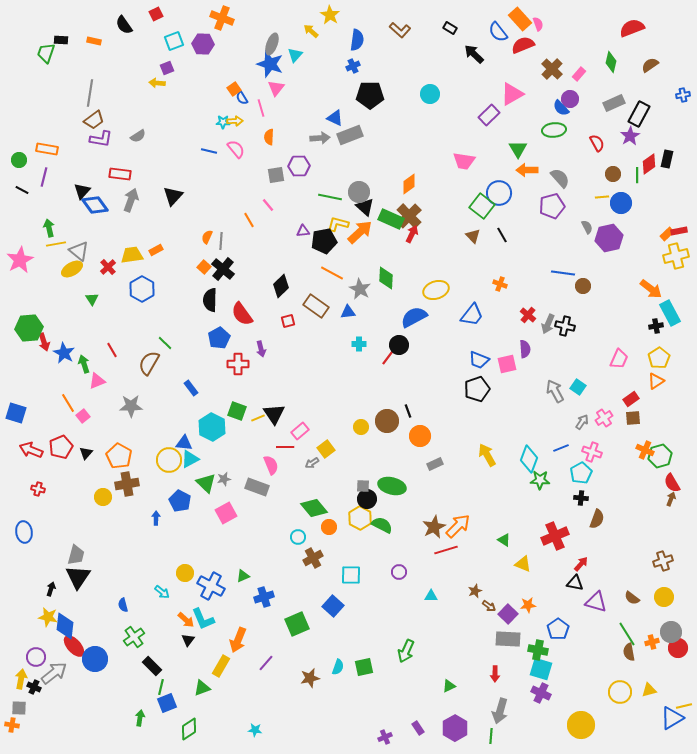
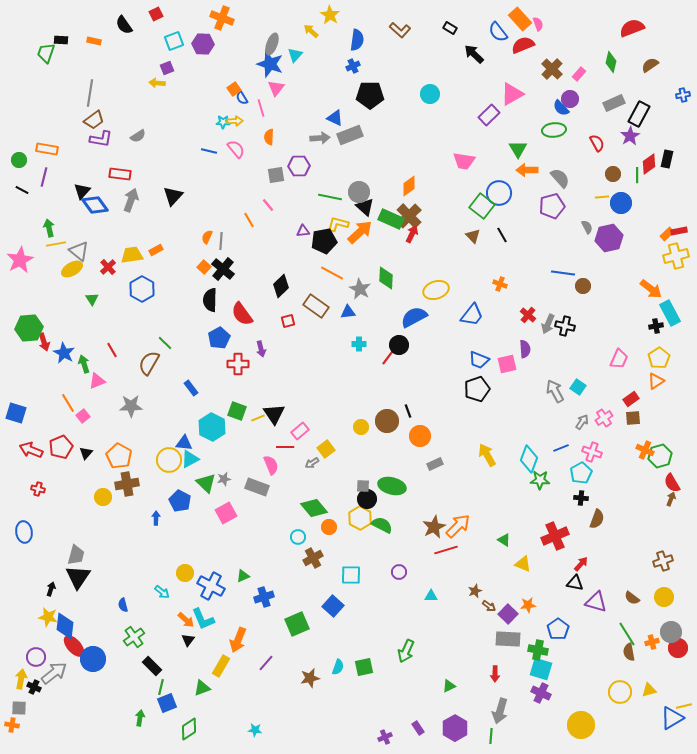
orange diamond at (409, 184): moved 2 px down
blue circle at (95, 659): moved 2 px left
